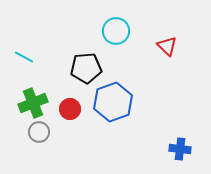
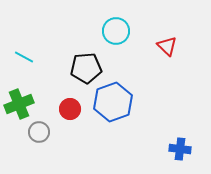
green cross: moved 14 px left, 1 px down
